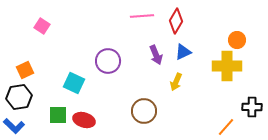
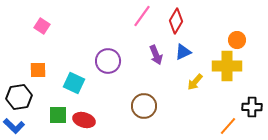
pink line: rotated 50 degrees counterclockwise
orange square: moved 13 px right; rotated 24 degrees clockwise
yellow arrow: moved 19 px right; rotated 18 degrees clockwise
brown circle: moved 5 px up
orange line: moved 2 px right, 1 px up
